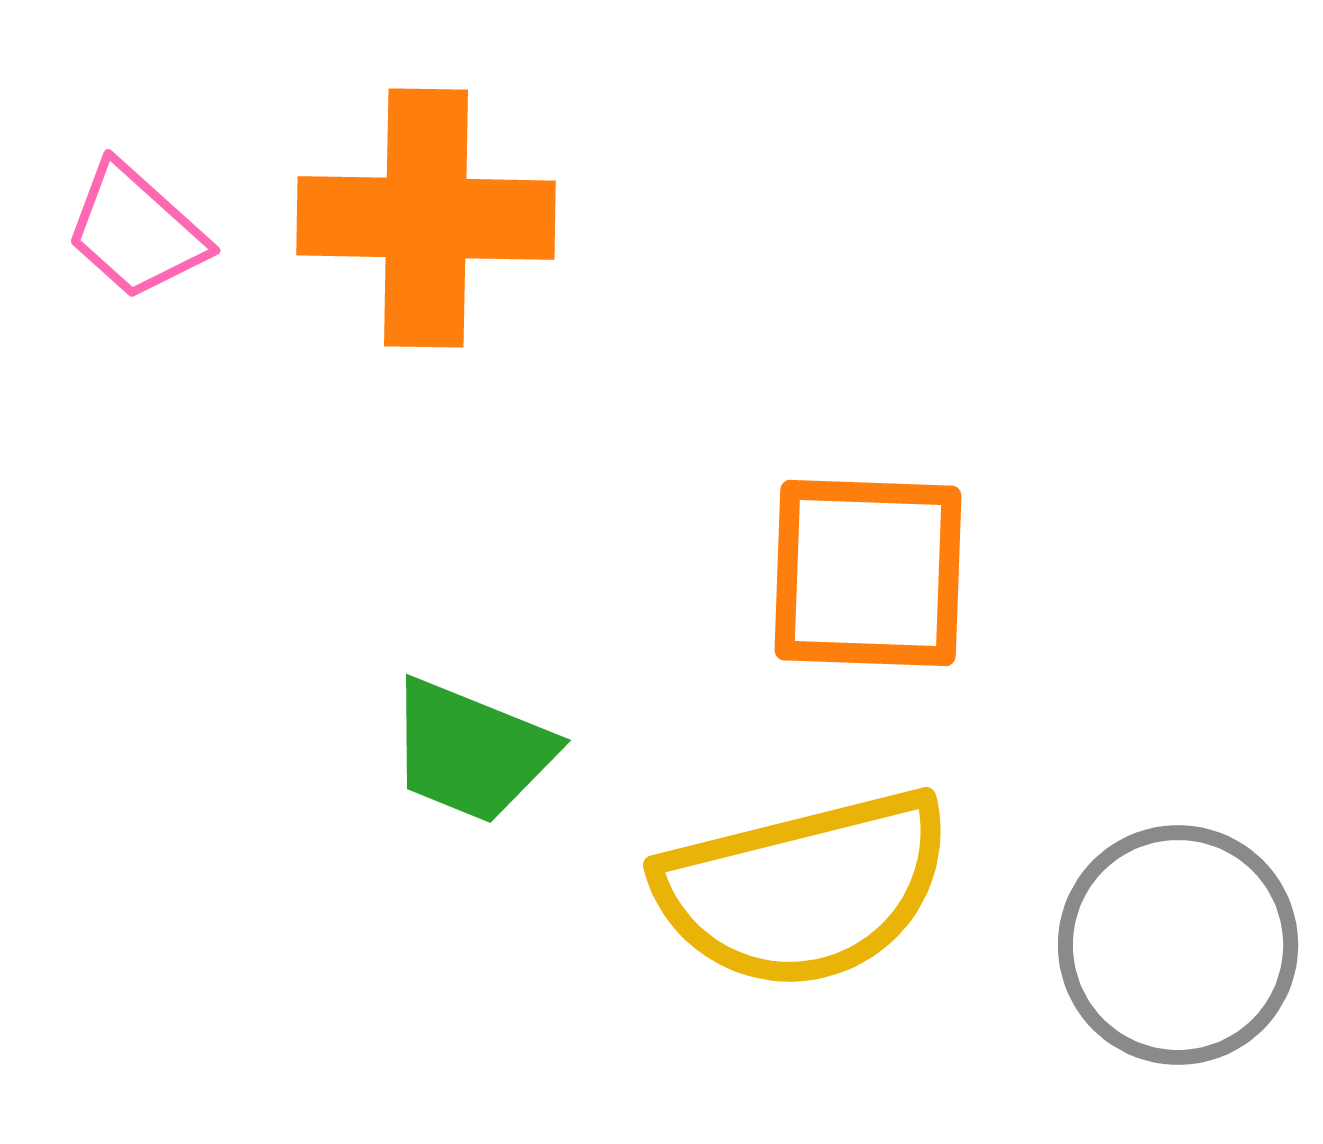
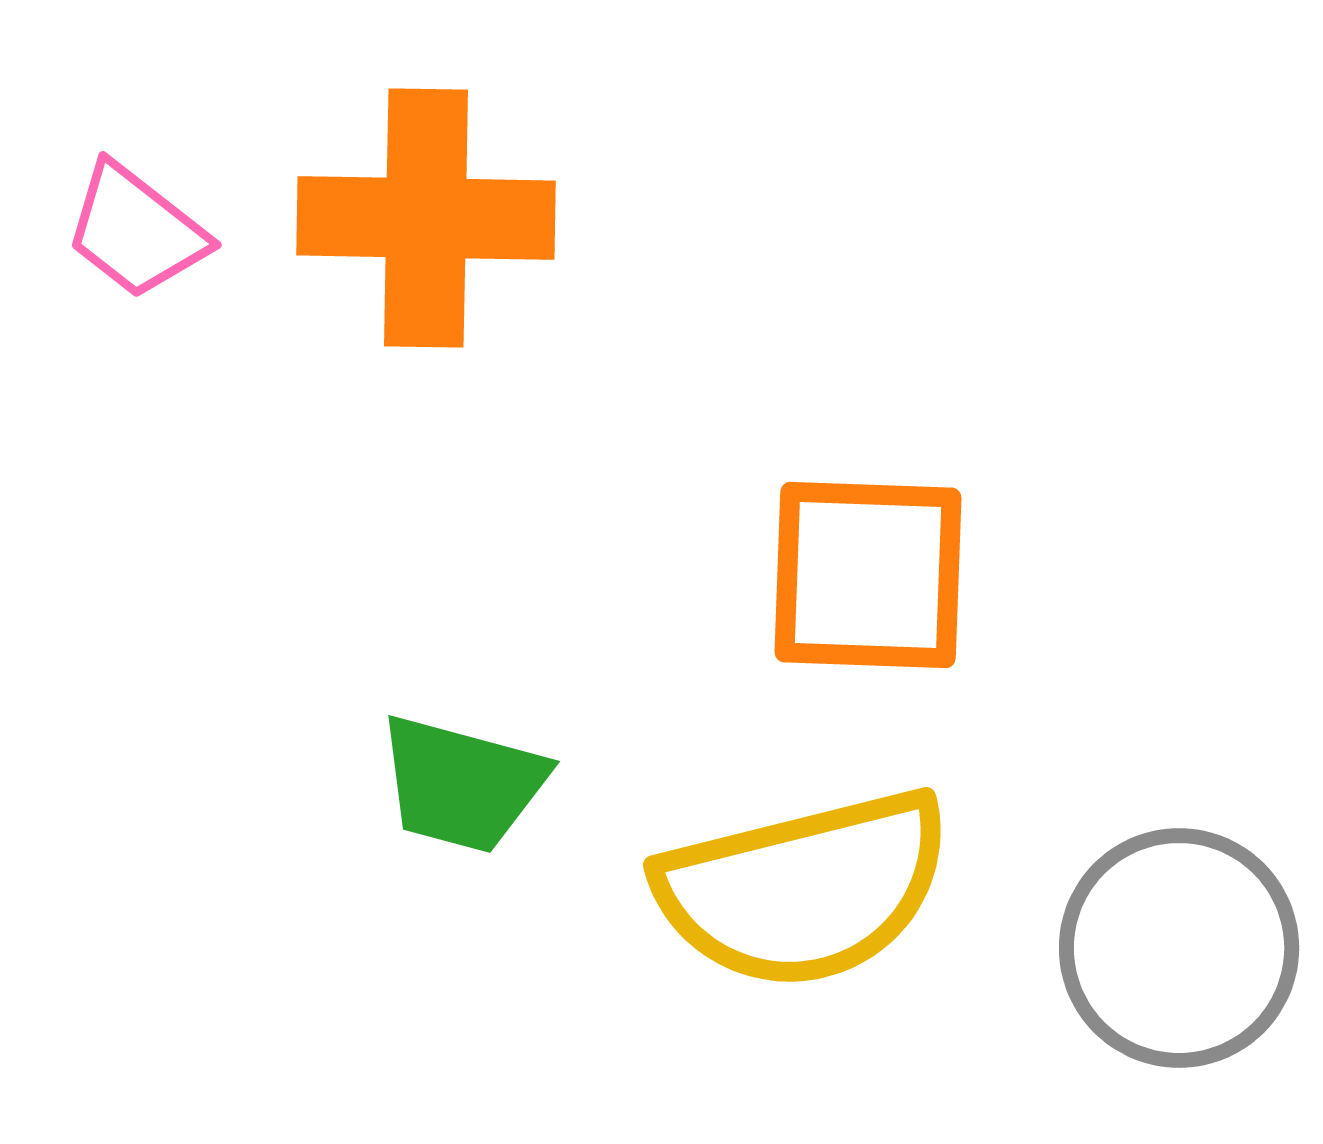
pink trapezoid: rotated 4 degrees counterclockwise
orange square: moved 2 px down
green trapezoid: moved 9 px left, 33 px down; rotated 7 degrees counterclockwise
gray circle: moved 1 px right, 3 px down
